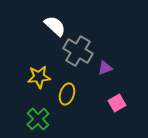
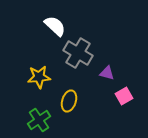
gray cross: moved 2 px down
purple triangle: moved 2 px right, 5 px down; rotated 35 degrees clockwise
yellow ellipse: moved 2 px right, 7 px down
pink square: moved 7 px right, 7 px up
green cross: moved 1 px right, 1 px down; rotated 10 degrees clockwise
